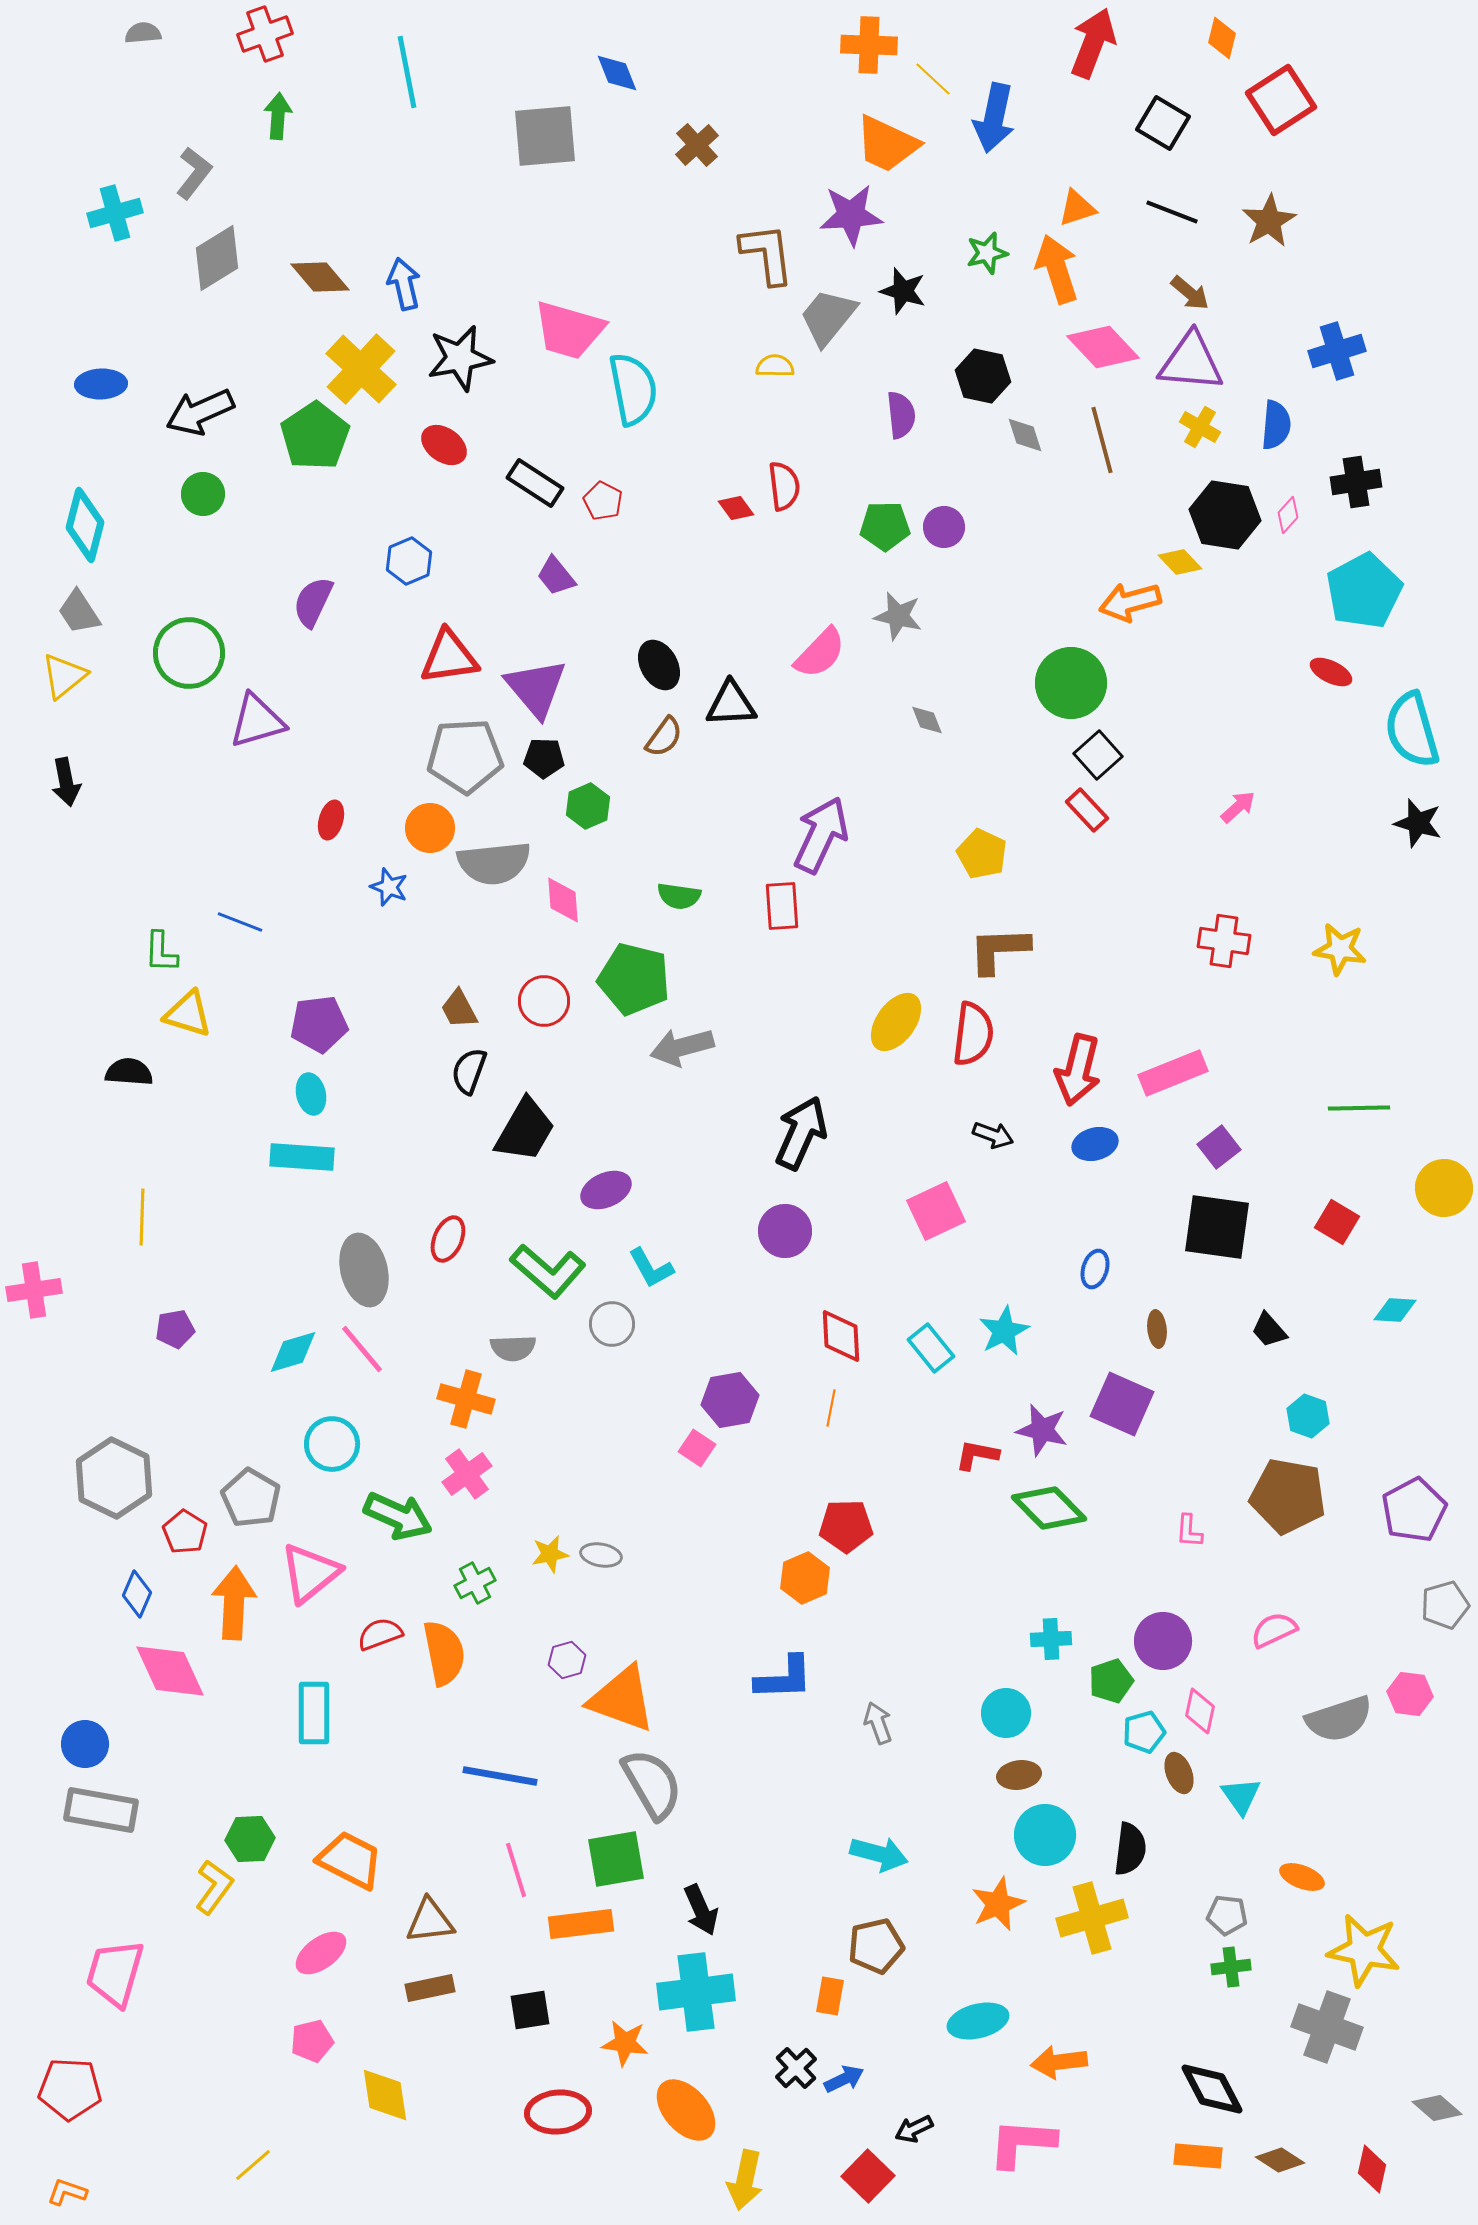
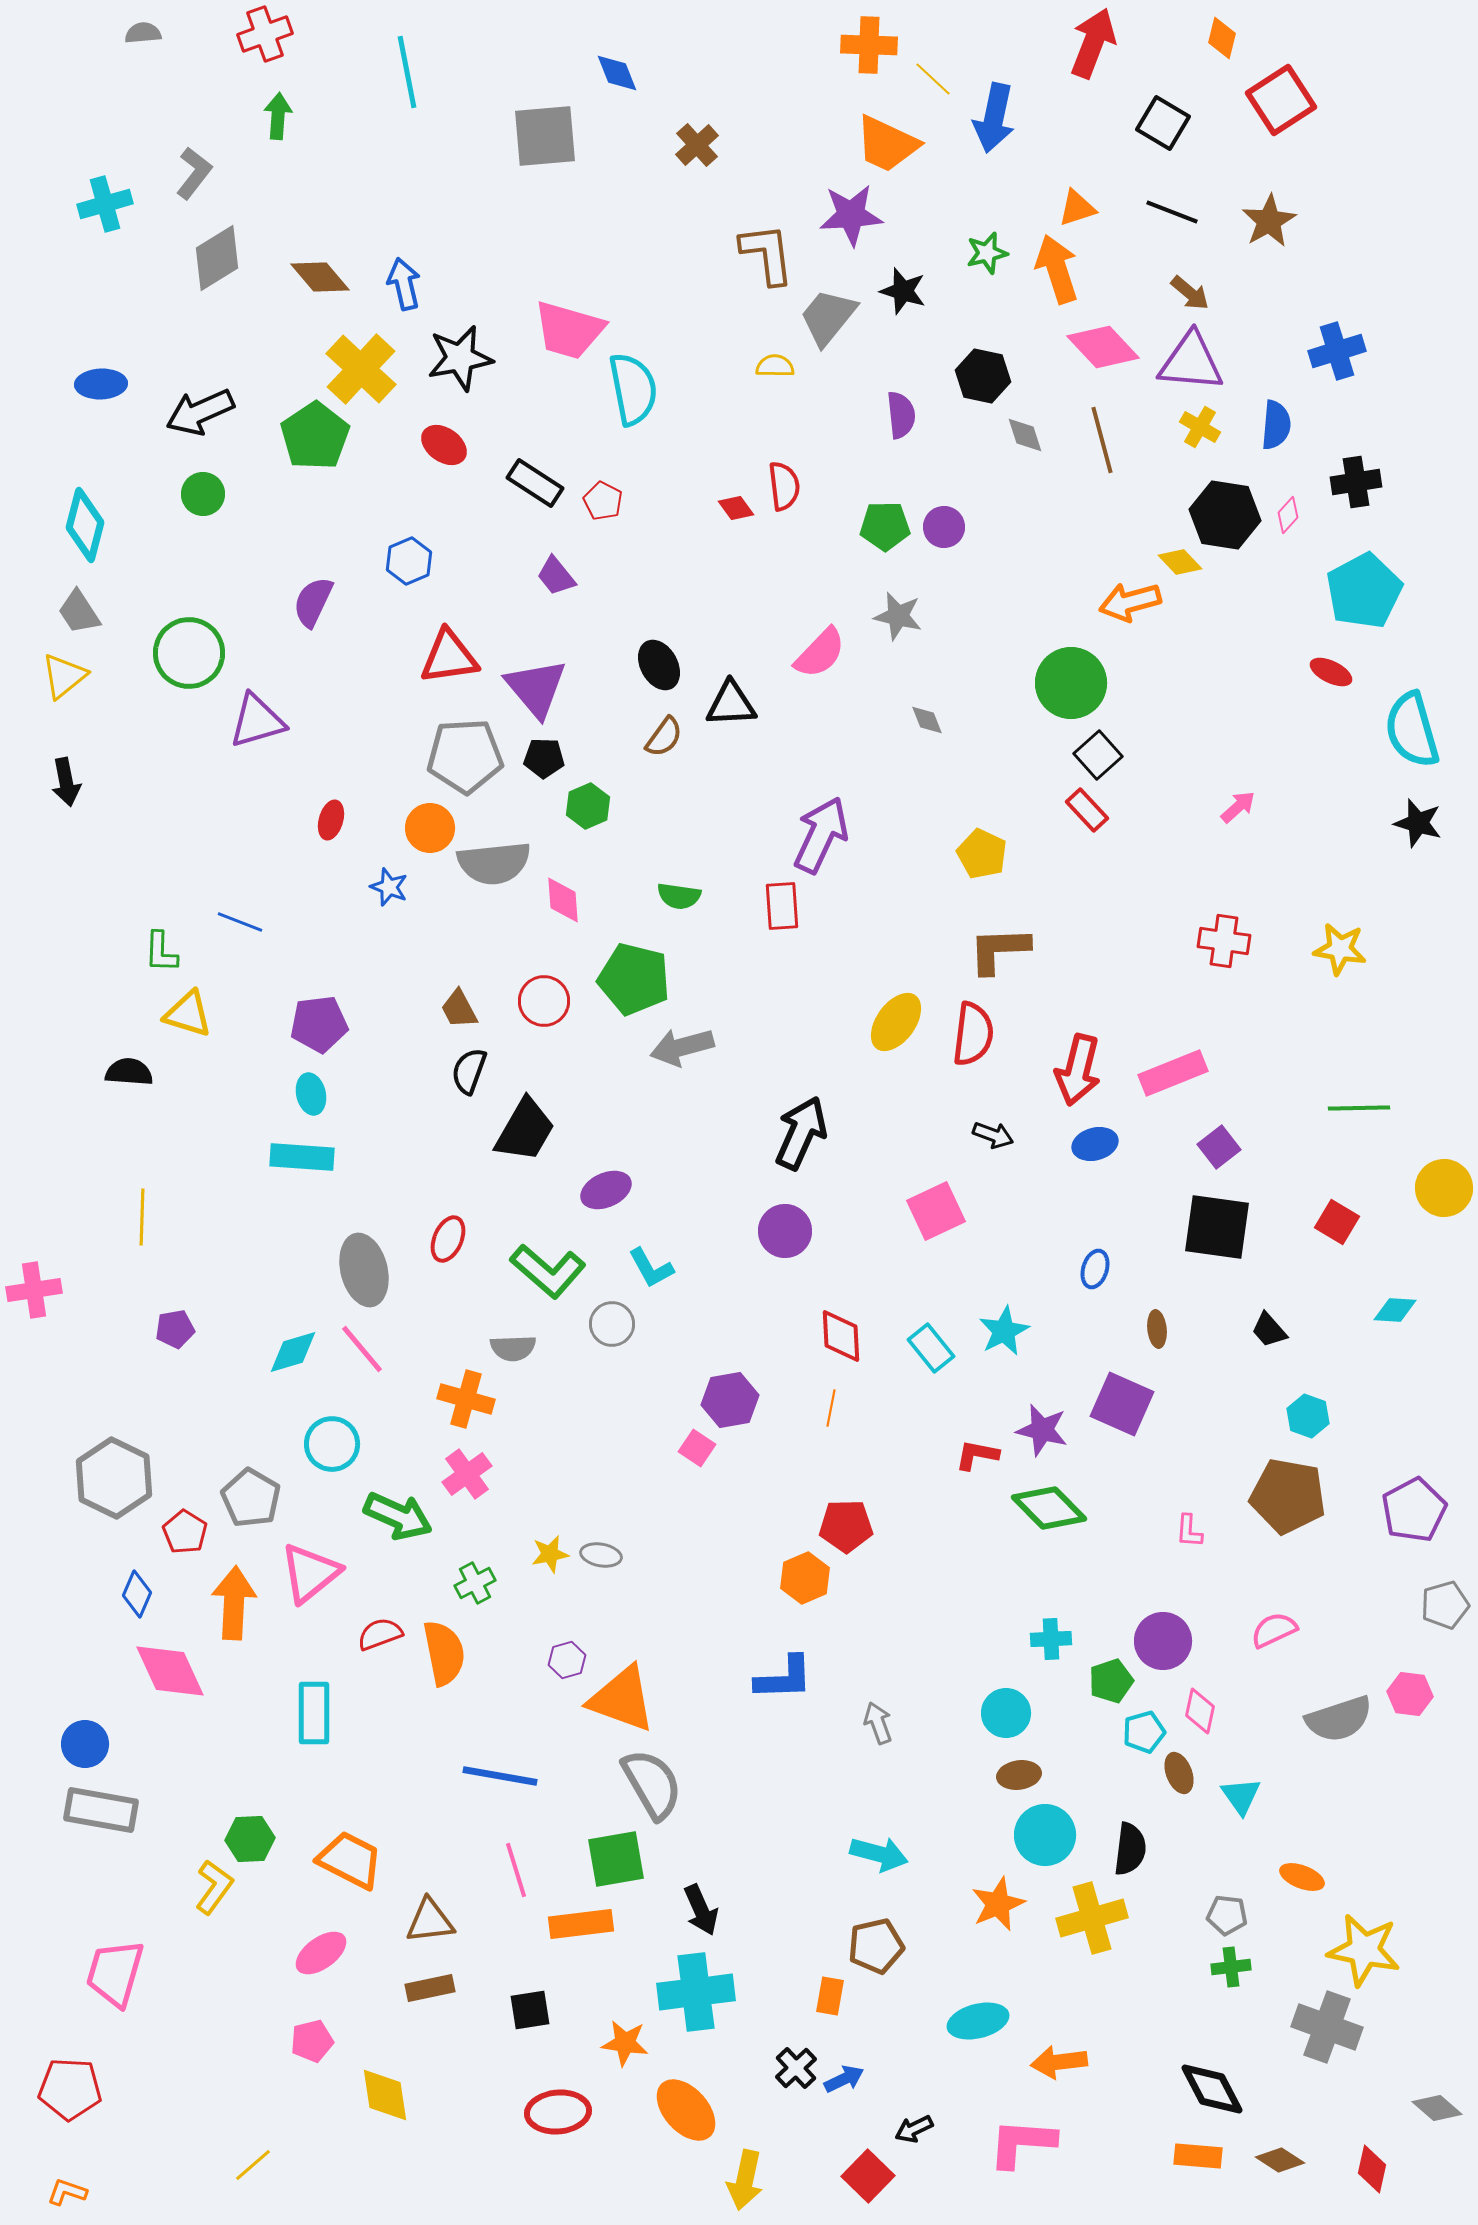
cyan cross at (115, 213): moved 10 px left, 9 px up
